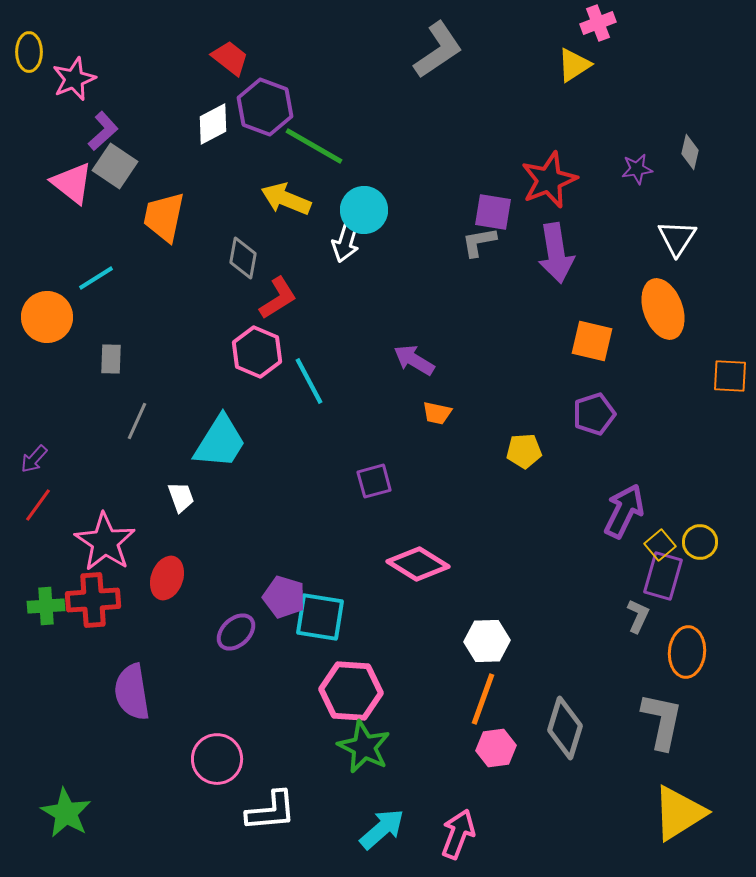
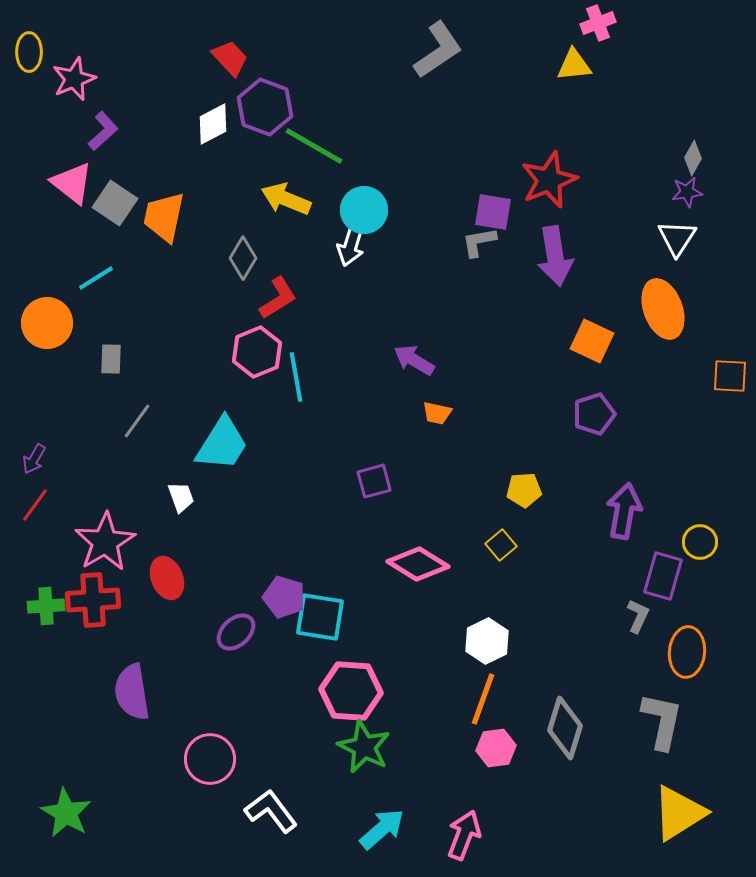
red trapezoid at (230, 58): rotated 9 degrees clockwise
yellow triangle at (574, 65): rotated 27 degrees clockwise
gray diamond at (690, 152): moved 3 px right, 6 px down; rotated 16 degrees clockwise
gray square at (115, 166): moved 37 px down
purple star at (637, 169): moved 50 px right, 23 px down
white arrow at (346, 241): moved 5 px right, 4 px down
purple arrow at (556, 253): moved 1 px left, 3 px down
gray diamond at (243, 258): rotated 21 degrees clockwise
orange circle at (47, 317): moved 6 px down
orange square at (592, 341): rotated 12 degrees clockwise
pink hexagon at (257, 352): rotated 15 degrees clockwise
cyan line at (309, 381): moved 13 px left, 4 px up; rotated 18 degrees clockwise
gray line at (137, 421): rotated 12 degrees clockwise
cyan trapezoid at (220, 442): moved 2 px right, 2 px down
yellow pentagon at (524, 451): moved 39 px down
purple arrow at (34, 459): rotated 12 degrees counterclockwise
red line at (38, 505): moved 3 px left
purple arrow at (624, 511): rotated 16 degrees counterclockwise
pink star at (105, 542): rotated 8 degrees clockwise
yellow square at (660, 545): moved 159 px left
red ellipse at (167, 578): rotated 42 degrees counterclockwise
white hexagon at (487, 641): rotated 24 degrees counterclockwise
pink circle at (217, 759): moved 7 px left
white L-shape at (271, 811): rotated 122 degrees counterclockwise
pink arrow at (458, 834): moved 6 px right, 1 px down
